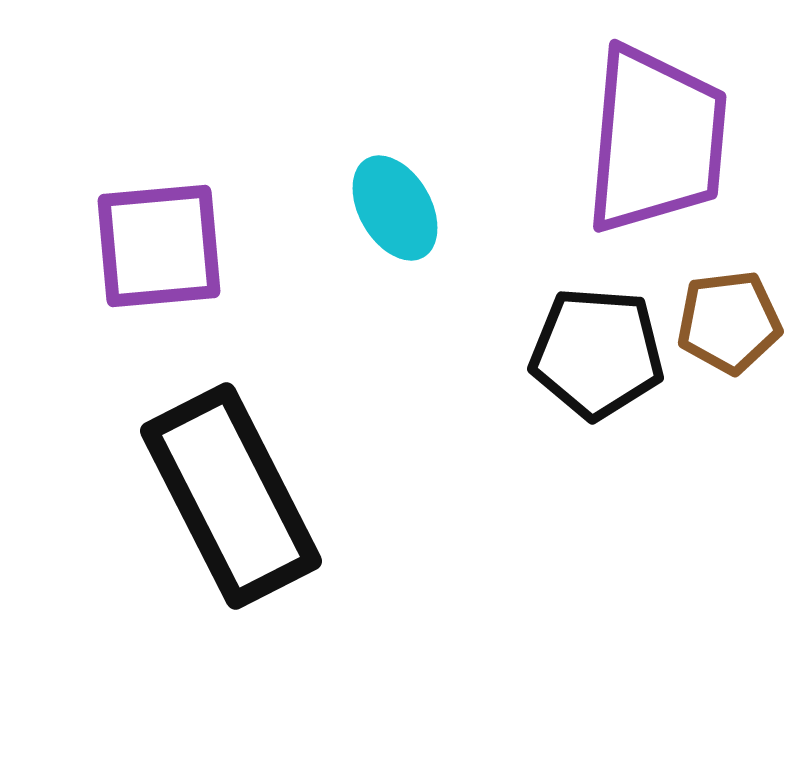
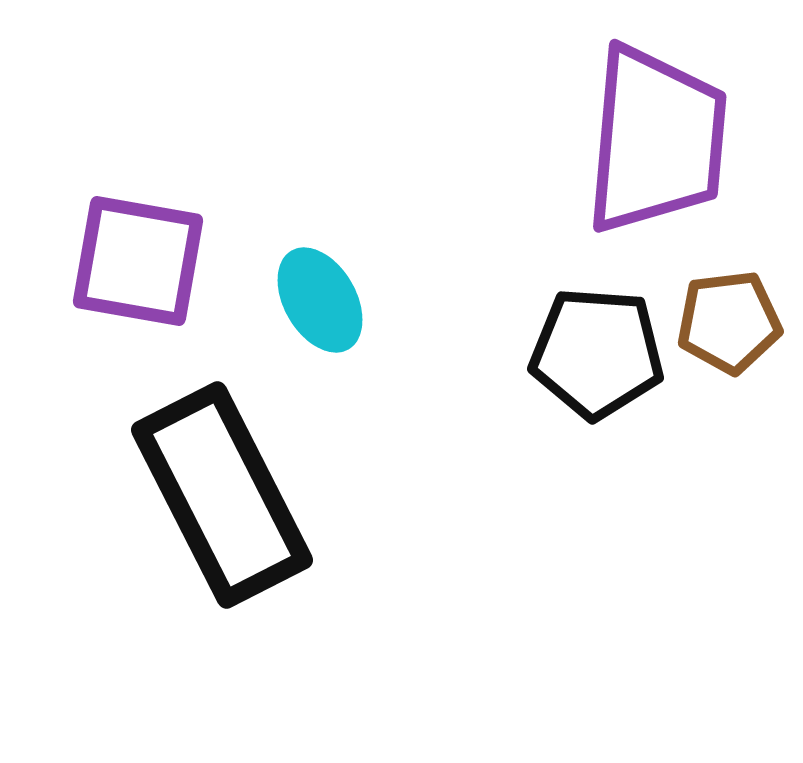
cyan ellipse: moved 75 px left, 92 px down
purple square: moved 21 px left, 15 px down; rotated 15 degrees clockwise
black rectangle: moved 9 px left, 1 px up
